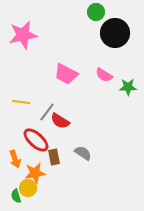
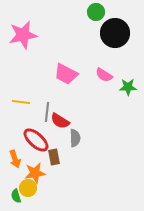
gray line: rotated 30 degrees counterclockwise
gray semicircle: moved 8 px left, 15 px up; rotated 54 degrees clockwise
